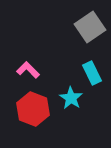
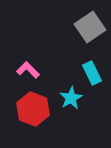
cyan star: rotated 10 degrees clockwise
